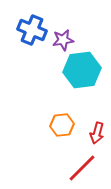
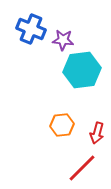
blue cross: moved 1 px left, 1 px up
purple star: rotated 15 degrees clockwise
